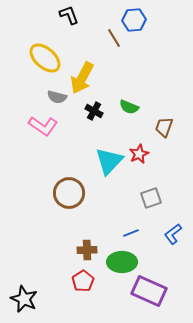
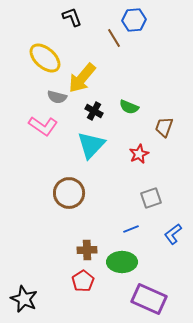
black L-shape: moved 3 px right, 2 px down
yellow arrow: rotated 12 degrees clockwise
cyan triangle: moved 18 px left, 16 px up
blue line: moved 4 px up
purple rectangle: moved 8 px down
